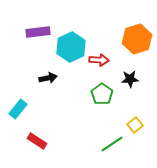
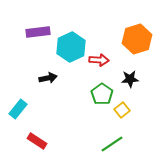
yellow square: moved 13 px left, 15 px up
